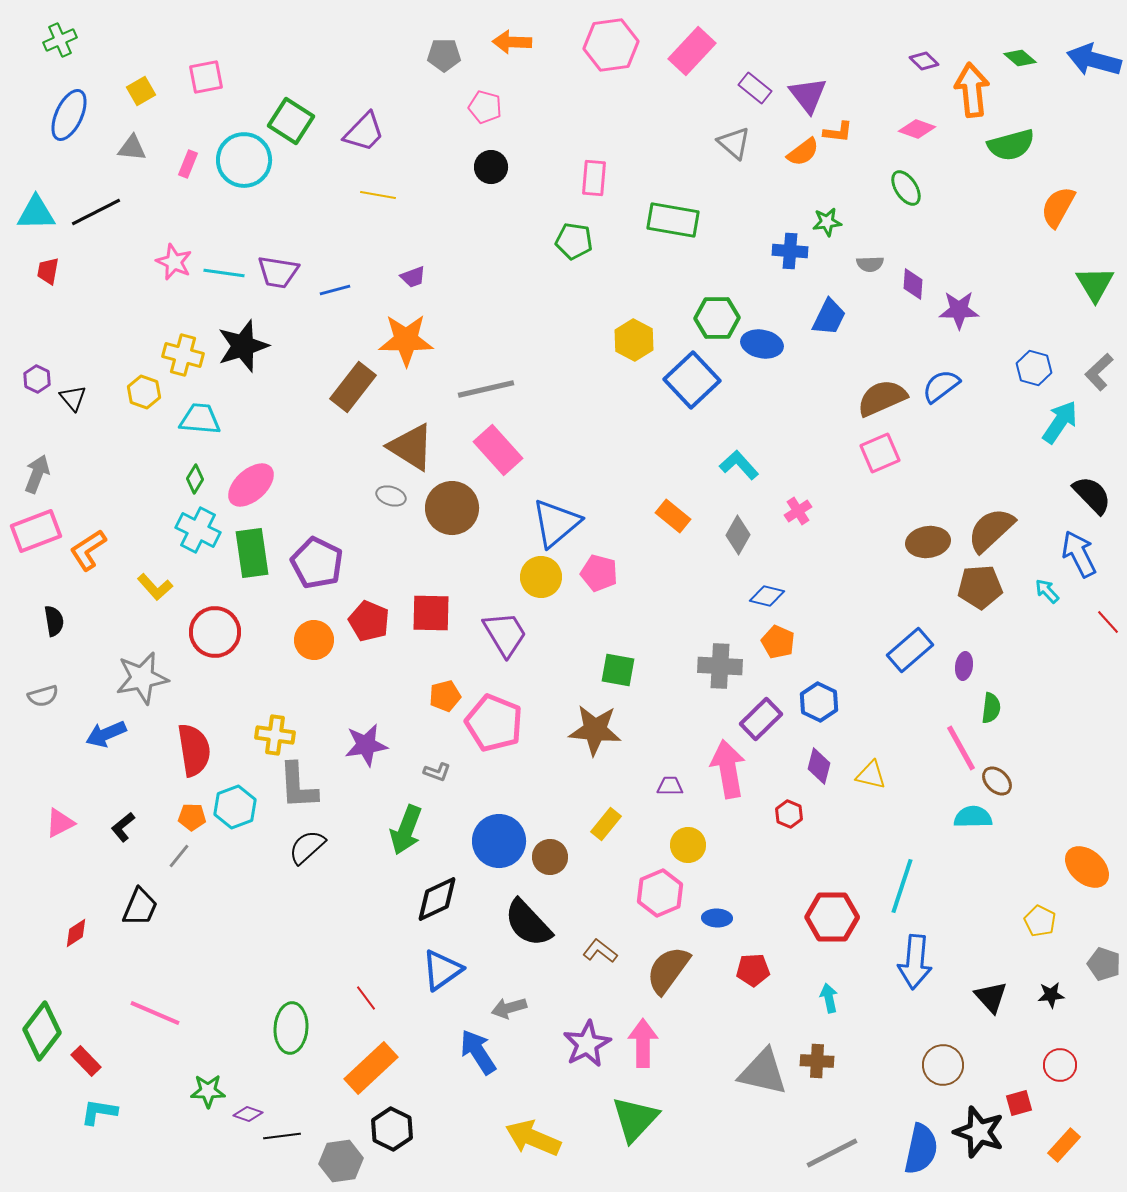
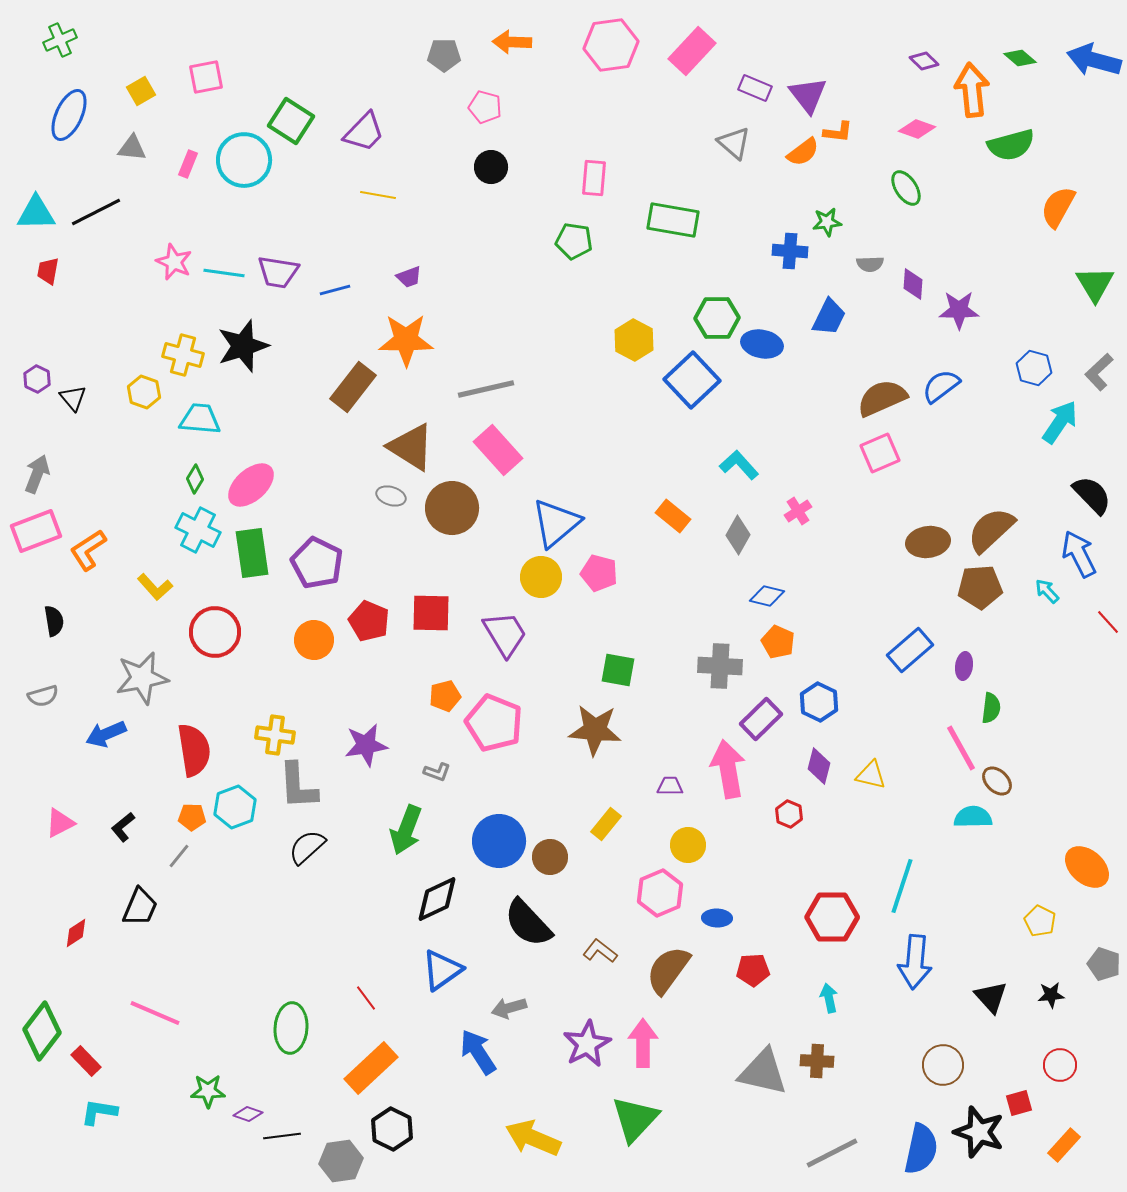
purple rectangle at (755, 88): rotated 16 degrees counterclockwise
purple trapezoid at (413, 277): moved 4 px left
